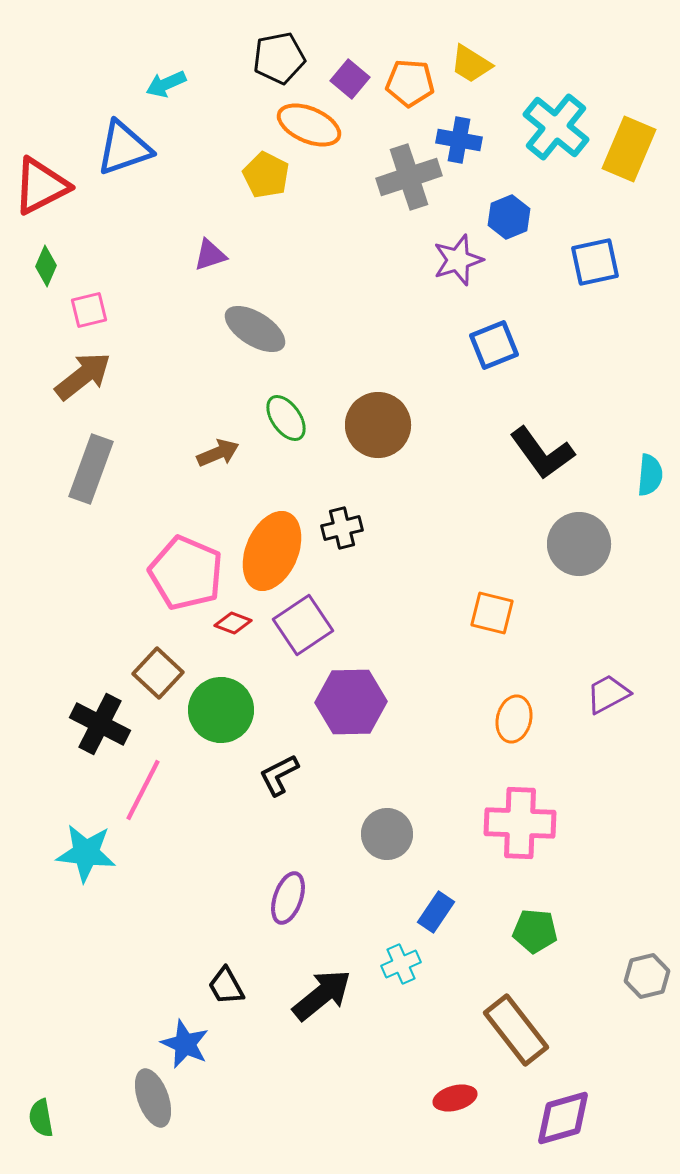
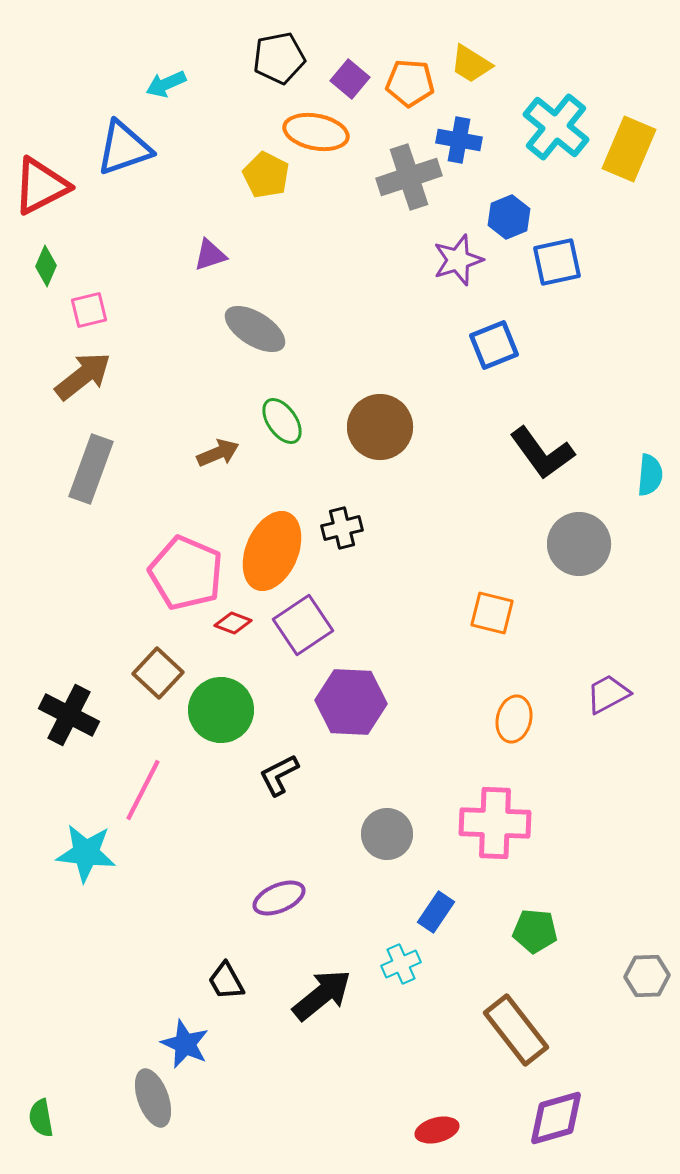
orange ellipse at (309, 125): moved 7 px right, 7 px down; rotated 12 degrees counterclockwise
blue square at (595, 262): moved 38 px left
green ellipse at (286, 418): moved 4 px left, 3 px down
brown circle at (378, 425): moved 2 px right, 2 px down
purple hexagon at (351, 702): rotated 4 degrees clockwise
black cross at (100, 724): moved 31 px left, 9 px up
pink cross at (520, 823): moved 25 px left
purple ellipse at (288, 898): moved 9 px left; rotated 48 degrees clockwise
gray hexagon at (647, 976): rotated 12 degrees clockwise
black trapezoid at (226, 986): moved 5 px up
red ellipse at (455, 1098): moved 18 px left, 32 px down
purple diamond at (563, 1118): moved 7 px left
